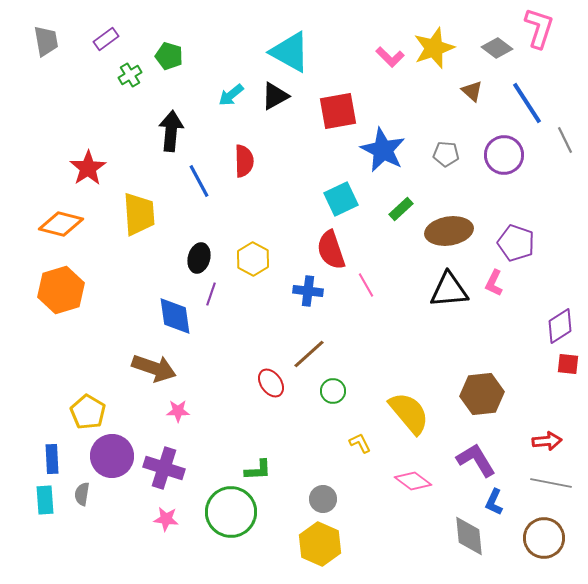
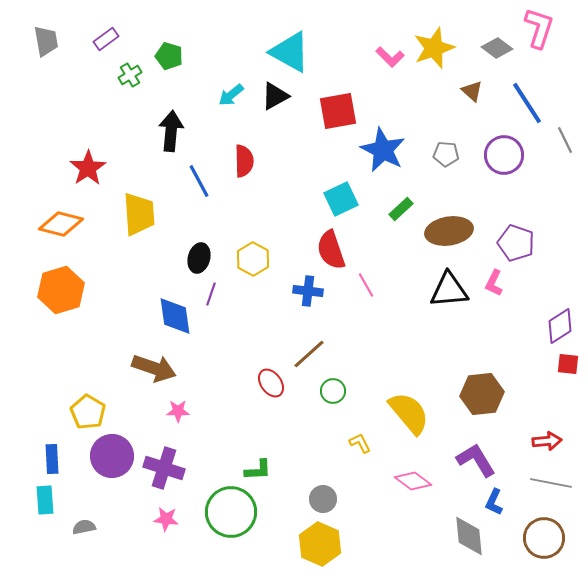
gray semicircle at (82, 494): moved 2 px right, 33 px down; rotated 70 degrees clockwise
